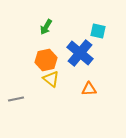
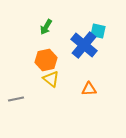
blue cross: moved 4 px right, 8 px up
